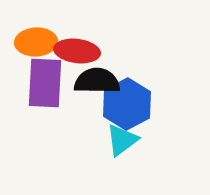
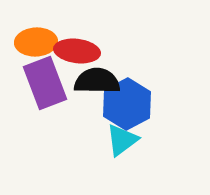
purple rectangle: rotated 24 degrees counterclockwise
